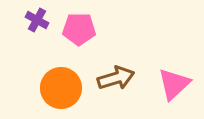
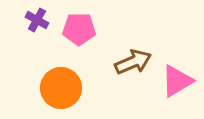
brown arrow: moved 17 px right, 16 px up; rotated 6 degrees counterclockwise
pink triangle: moved 3 px right, 3 px up; rotated 12 degrees clockwise
